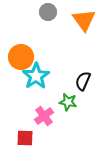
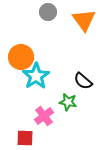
black semicircle: rotated 72 degrees counterclockwise
